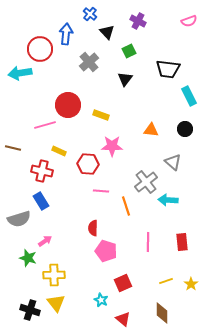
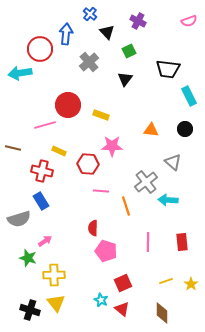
red triangle at (123, 319): moved 1 px left, 10 px up
